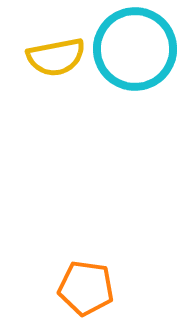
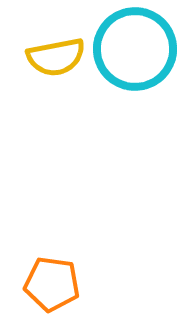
orange pentagon: moved 34 px left, 4 px up
